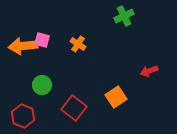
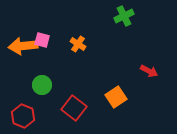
red arrow: rotated 132 degrees counterclockwise
